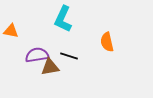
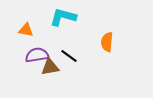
cyan L-shape: moved 2 px up; rotated 80 degrees clockwise
orange triangle: moved 15 px right, 1 px up
orange semicircle: rotated 18 degrees clockwise
black line: rotated 18 degrees clockwise
